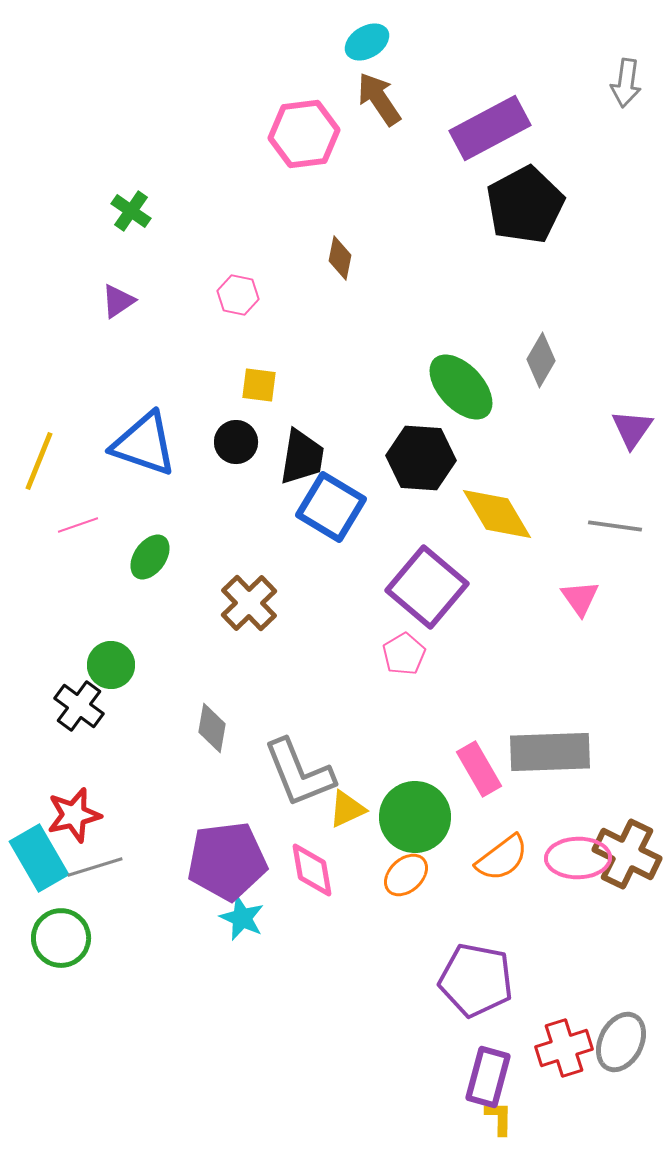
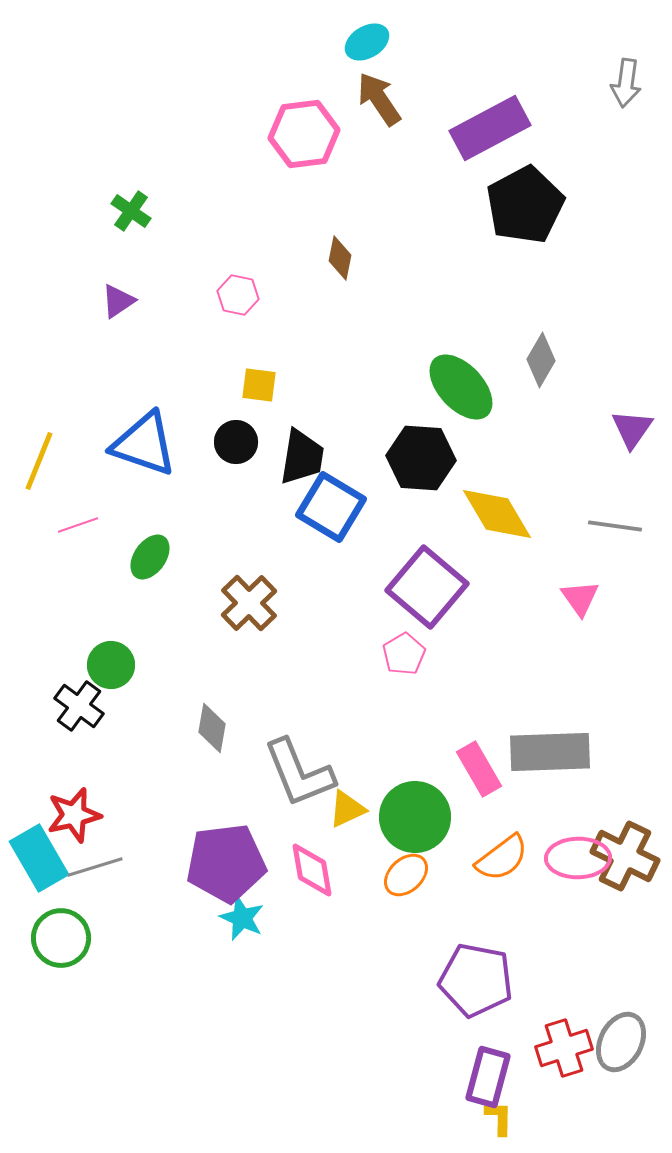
brown cross at (627, 854): moved 2 px left, 2 px down
purple pentagon at (227, 861): moved 1 px left, 2 px down
